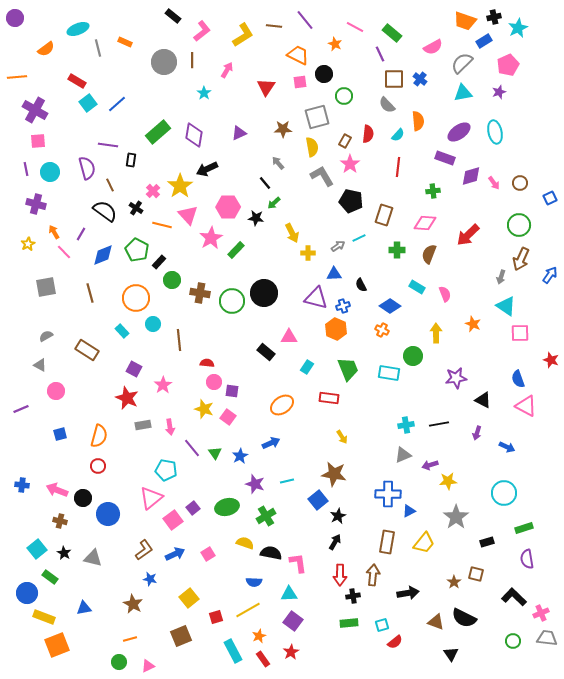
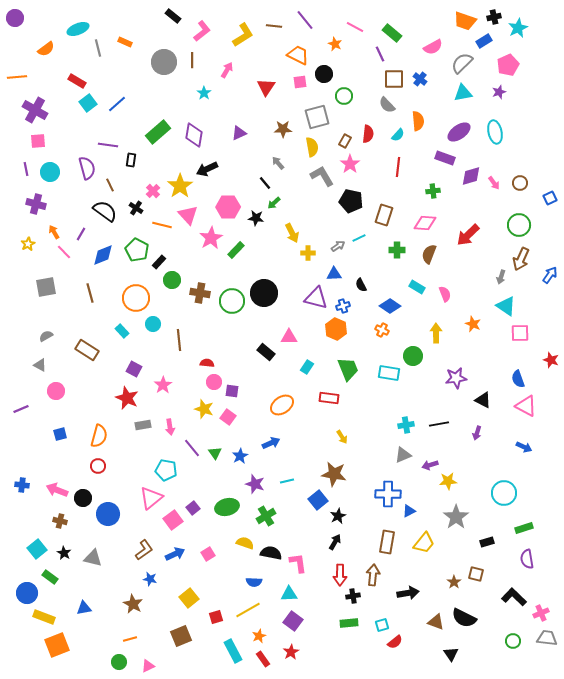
blue arrow at (507, 447): moved 17 px right
